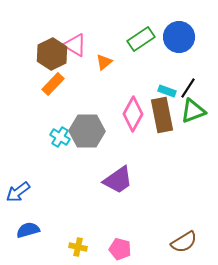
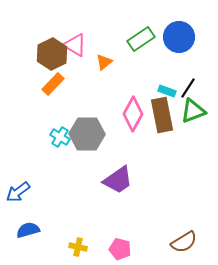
gray hexagon: moved 3 px down
